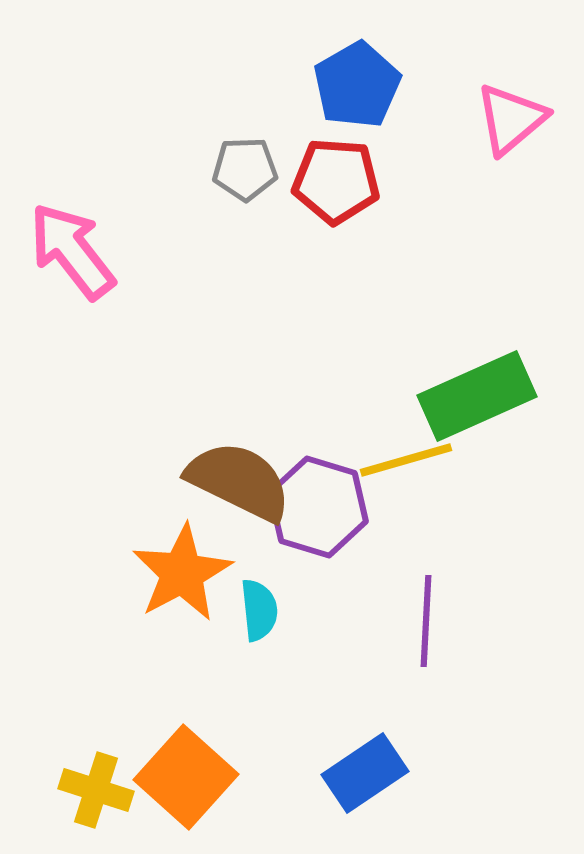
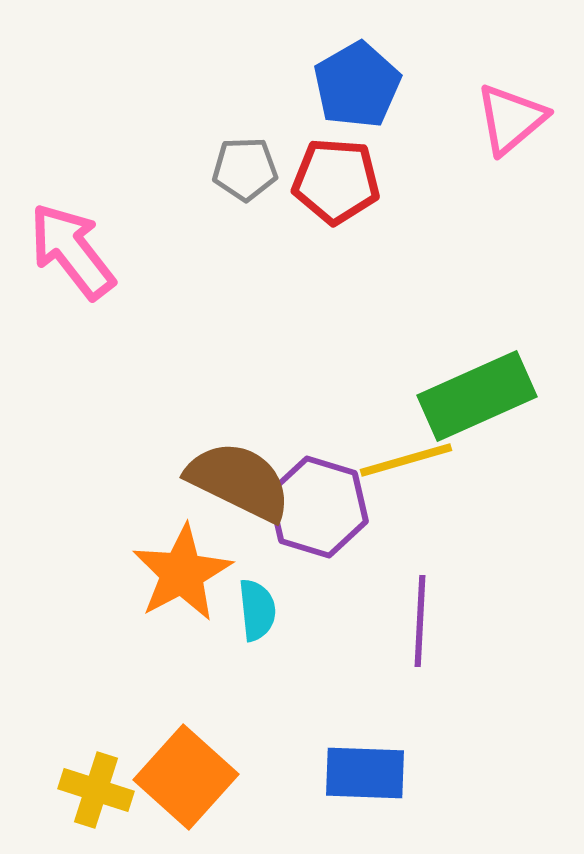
cyan semicircle: moved 2 px left
purple line: moved 6 px left
blue rectangle: rotated 36 degrees clockwise
